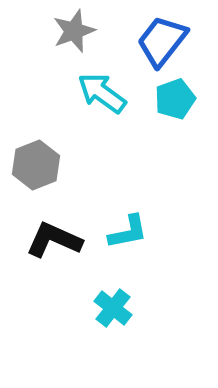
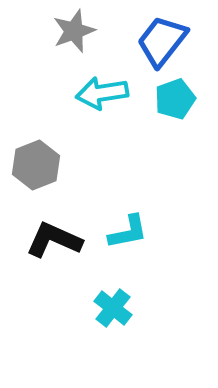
cyan arrow: rotated 45 degrees counterclockwise
